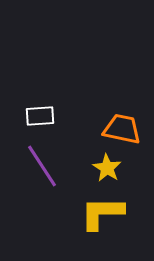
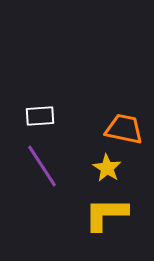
orange trapezoid: moved 2 px right
yellow L-shape: moved 4 px right, 1 px down
